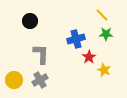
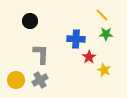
blue cross: rotated 18 degrees clockwise
yellow circle: moved 2 px right
